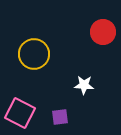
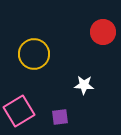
pink square: moved 1 px left, 2 px up; rotated 32 degrees clockwise
